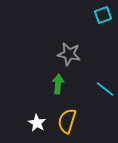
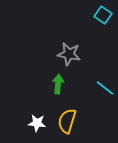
cyan square: rotated 36 degrees counterclockwise
cyan line: moved 1 px up
white star: rotated 24 degrees counterclockwise
